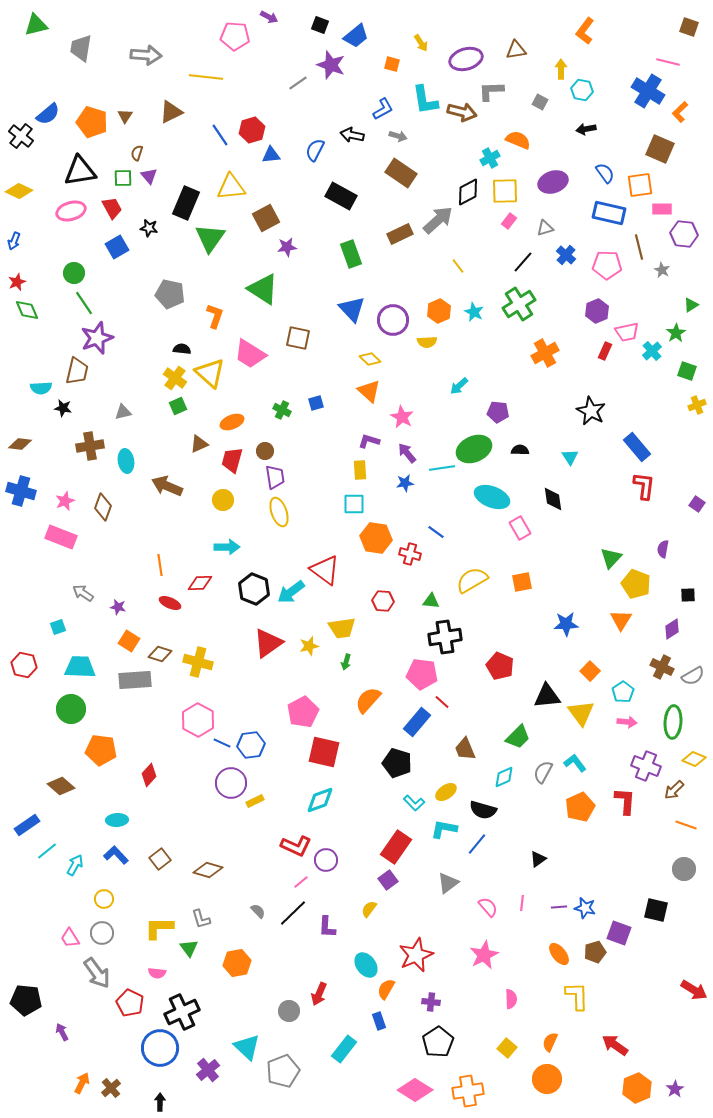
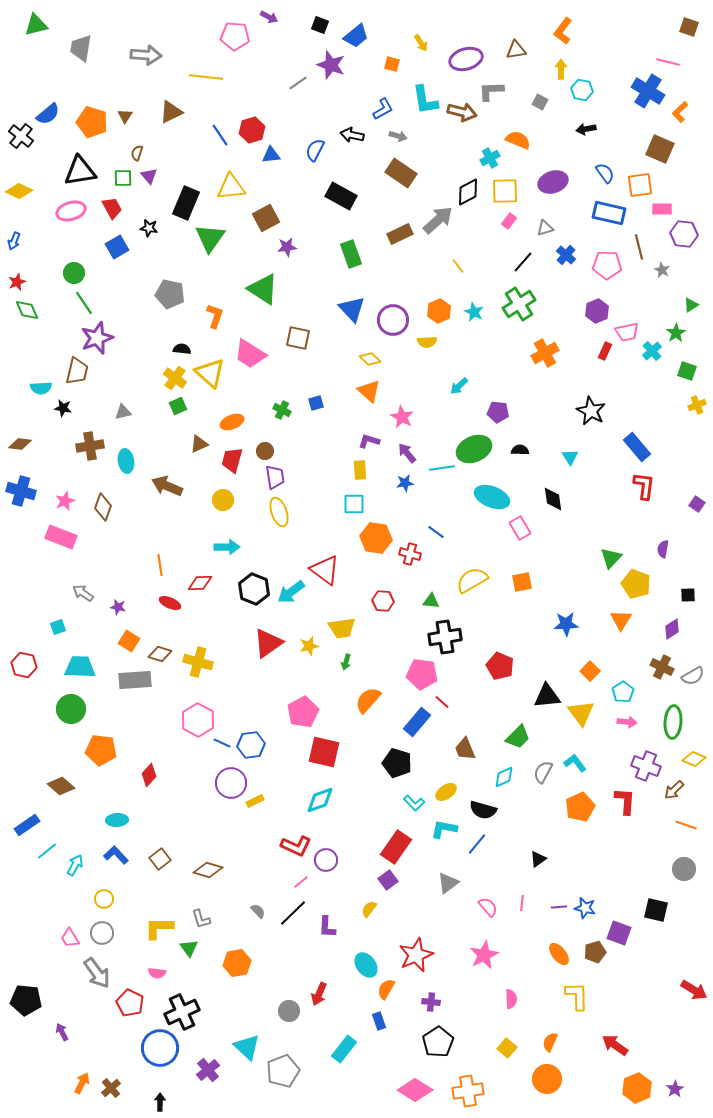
orange L-shape at (585, 31): moved 22 px left
